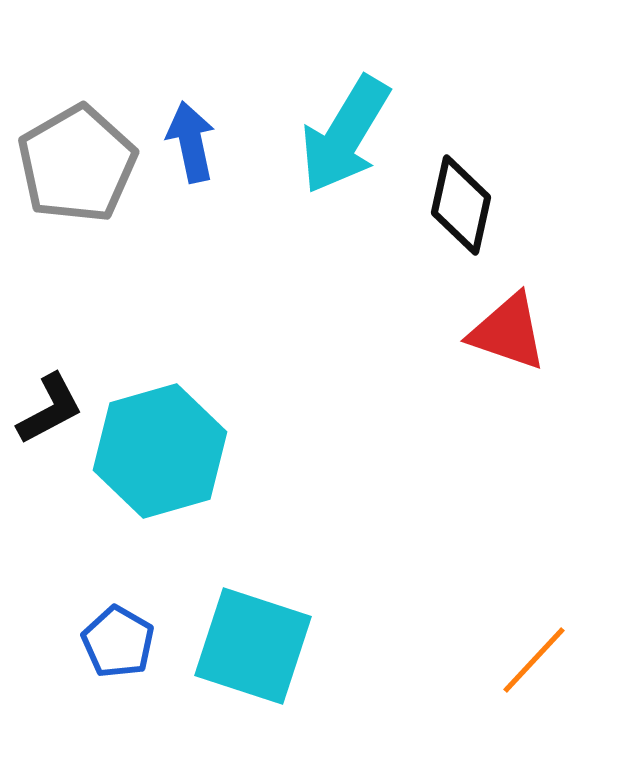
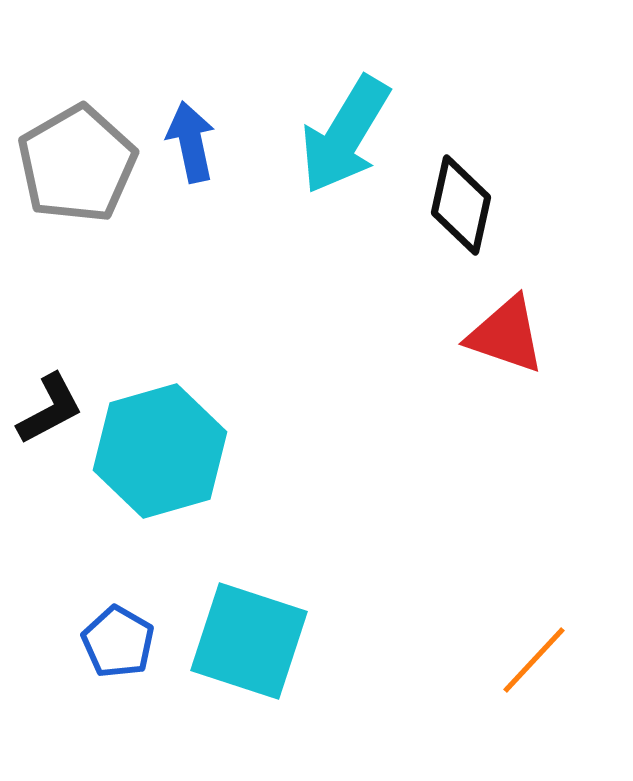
red triangle: moved 2 px left, 3 px down
cyan square: moved 4 px left, 5 px up
